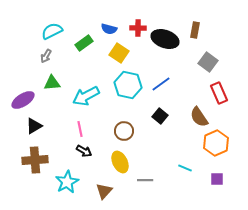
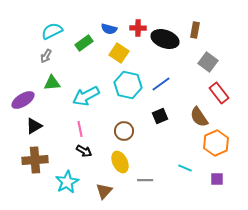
red rectangle: rotated 15 degrees counterclockwise
black square: rotated 28 degrees clockwise
